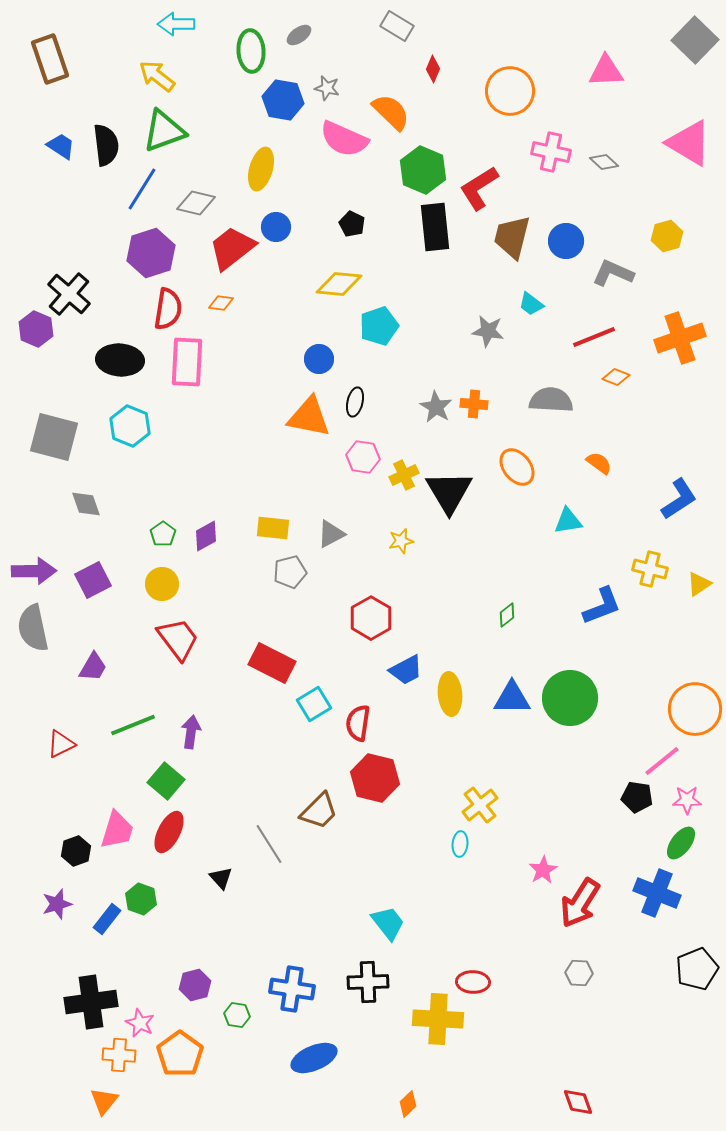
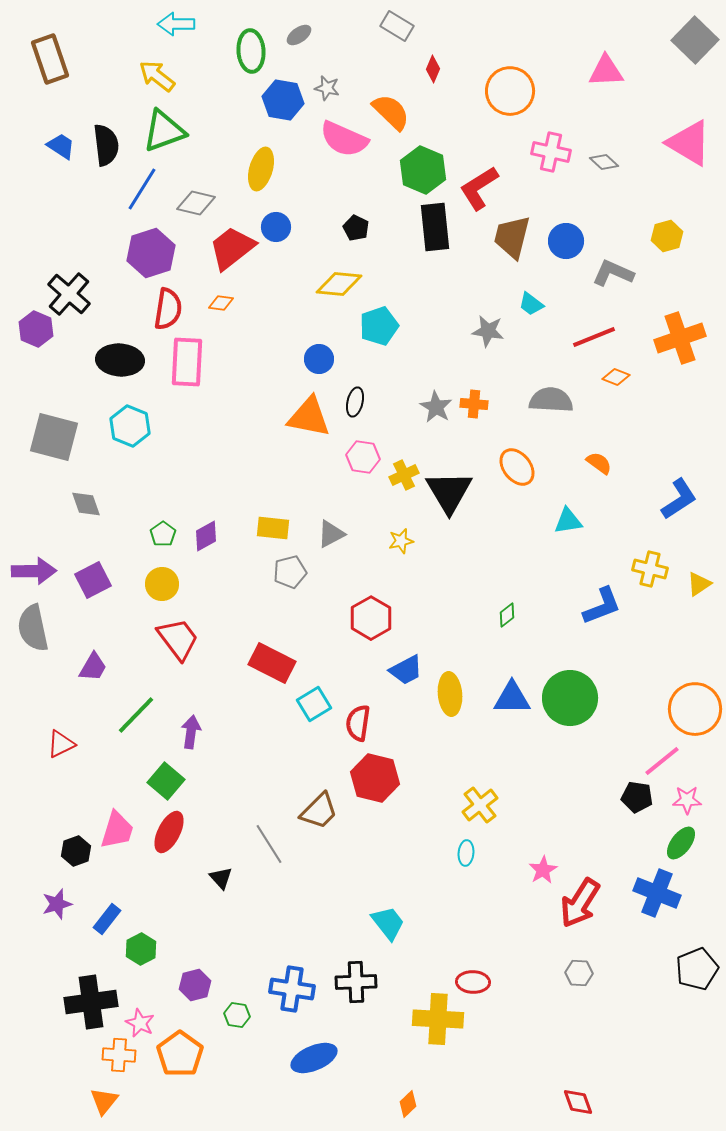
black pentagon at (352, 224): moved 4 px right, 4 px down
green line at (133, 725): moved 3 px right, 10 px up; rotated 24 degrees counterclockwise
cyan ellipse at (460, 844): moved 6 px right, 9 px down
green hexagon at (141, 899): moved 50 px down; rotated 12 degrees clockwise
black cross at (368, 982): moved 12 px left
